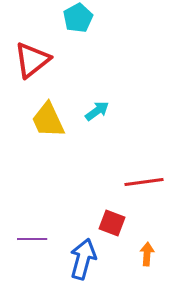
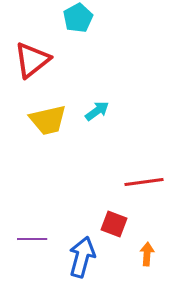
yellow trapezoid: rotated 78 degrees counterclockwise
red square: moved 2 px right, 1 px down
blue arrow: moved 1 px left, 2 px up
